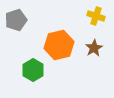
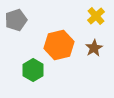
yellow cross: rotated 30 degrees clockwise
